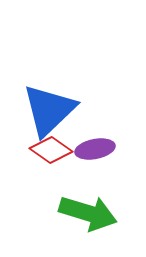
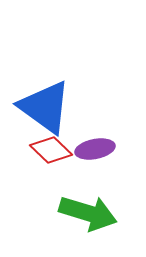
blue triangle: moved 4 px left, 3 px up; rotated 40 degrees counterclockwise
red diamond: rotated 9 degrees clockwise
